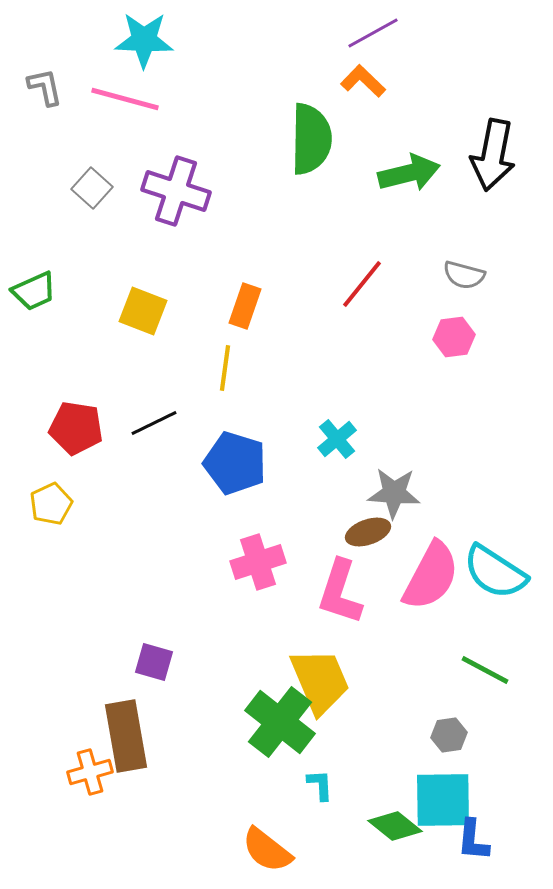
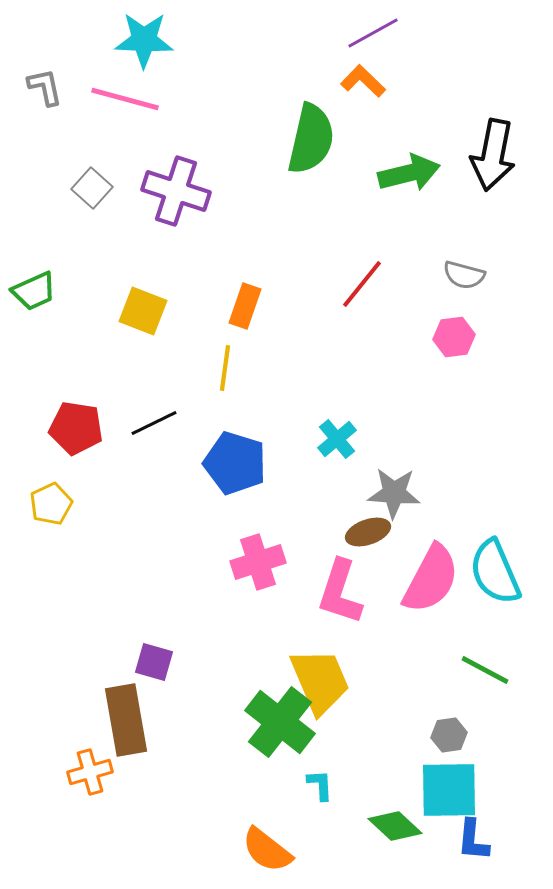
green semicircle: rotated 12 degrees clockwise
cyan semicircle: rotated 34 degrees clockwise
pink semicircle: moved 3 px down
brown rectangle: moved 16 px up
cyan square: moved 6 px right, 10 px up
green diamond: rotated 4 degrees clockwise
